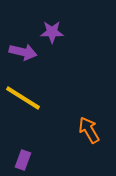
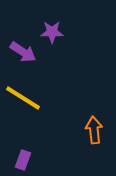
purple arrow: rotated 20 degrees clockwise
orange arrow: moved 5 px right; rotated 24 degrees clockwise
